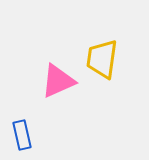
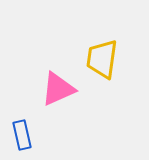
pink triangle: moved 8 px down
